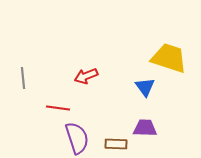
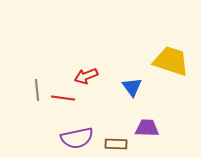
yellow trapezoid: moved 2 px right, 3 px down
gray line: moved 14 px right, 12 px down
blue triangle: moved 13 px left
red line: moved 5 px right, 10 px up
purple trapezoid: moved 2 px right
purple semicircle: rotated 96 degrees clockwise
